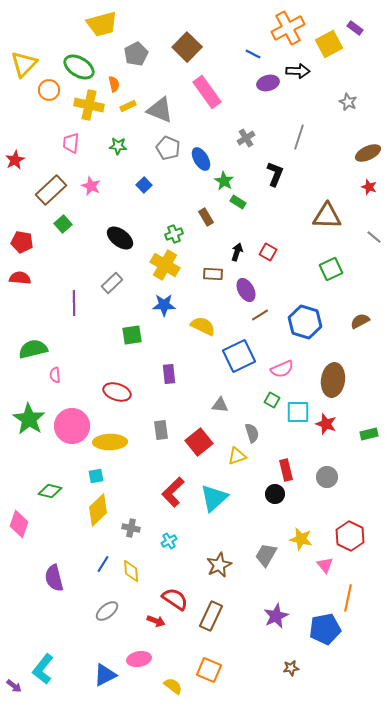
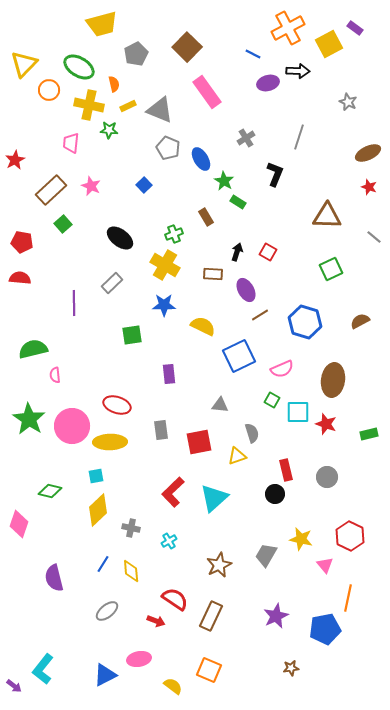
green star at (118, 146): moved 9 px left, 16 px up
red ellipse at (117, 392): moved 13 px down
red square at (199, 442): rotated 28 degrees clockwise
